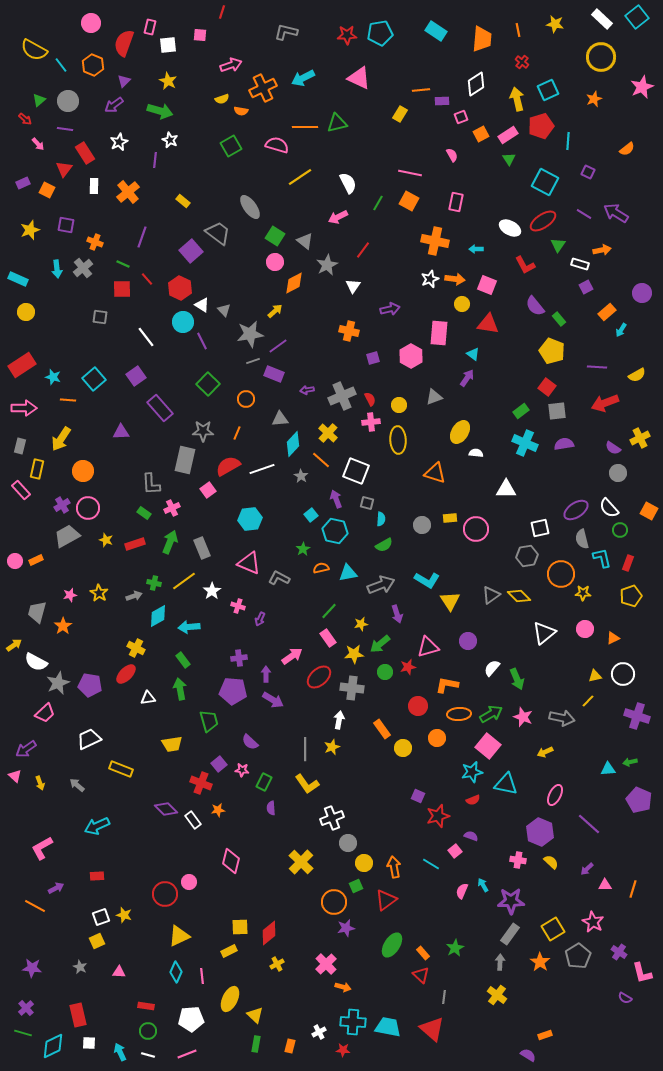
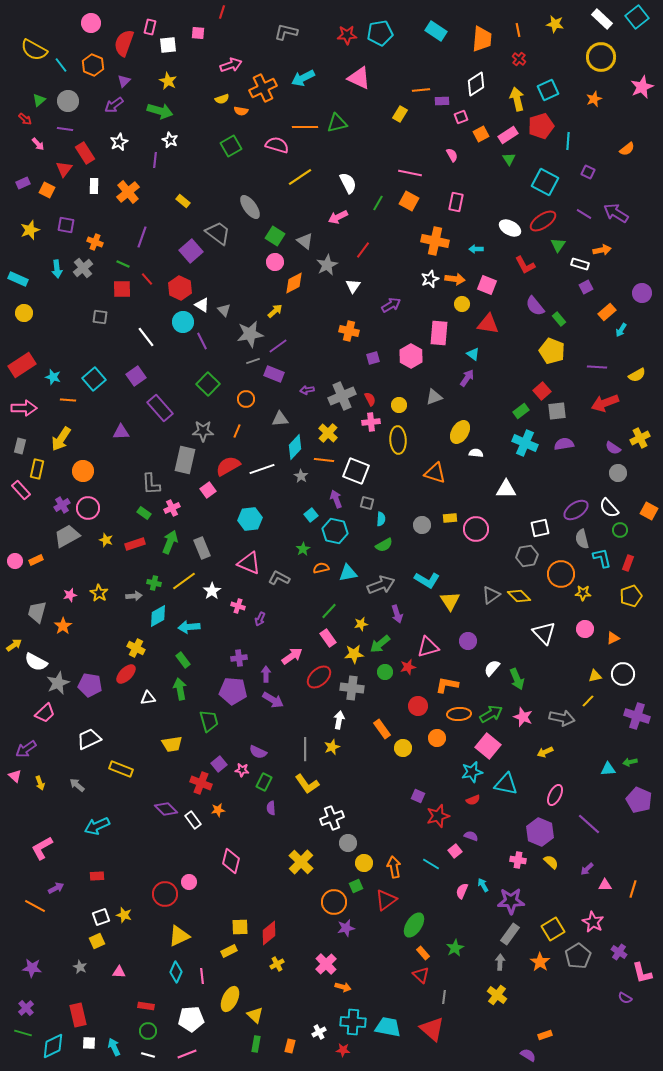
pink square at (200, 35): moved 2 px left, 2 px up
red cross at (522, 62): moved 3 px left, 3 px up
purple arrow at (390, 309): moved 1 px right, 4 px up; rotated 18 degrees counterclockwise
yellow circle at (26, 312): moved 2 px left, 1 px down
red square at (547, 387): moved 5 px left, 4 px down; rotated 12 degrees clockwise
orange line at (237, 433): moved 2 px up
cyan diamond at (293, 444): moved 2 px right, 3 px down
orange line at (321, 460): moved 3 px right; rotated 36 degrees counterclockwise
gray arrow at (134, 596): rotated 14 degrees clockwise
white triangle at (544, 633): rotated 35 degrees counterclockwise
purple semicircle at (250, 742): moved 8 px right, 10 px down; rotated 18 degrees counterclockwise
green ellipse at (392, 945): moved 22 px right, 20 px up
cyan arrow at (120, 1052): moved 6 px left, 5 px up
